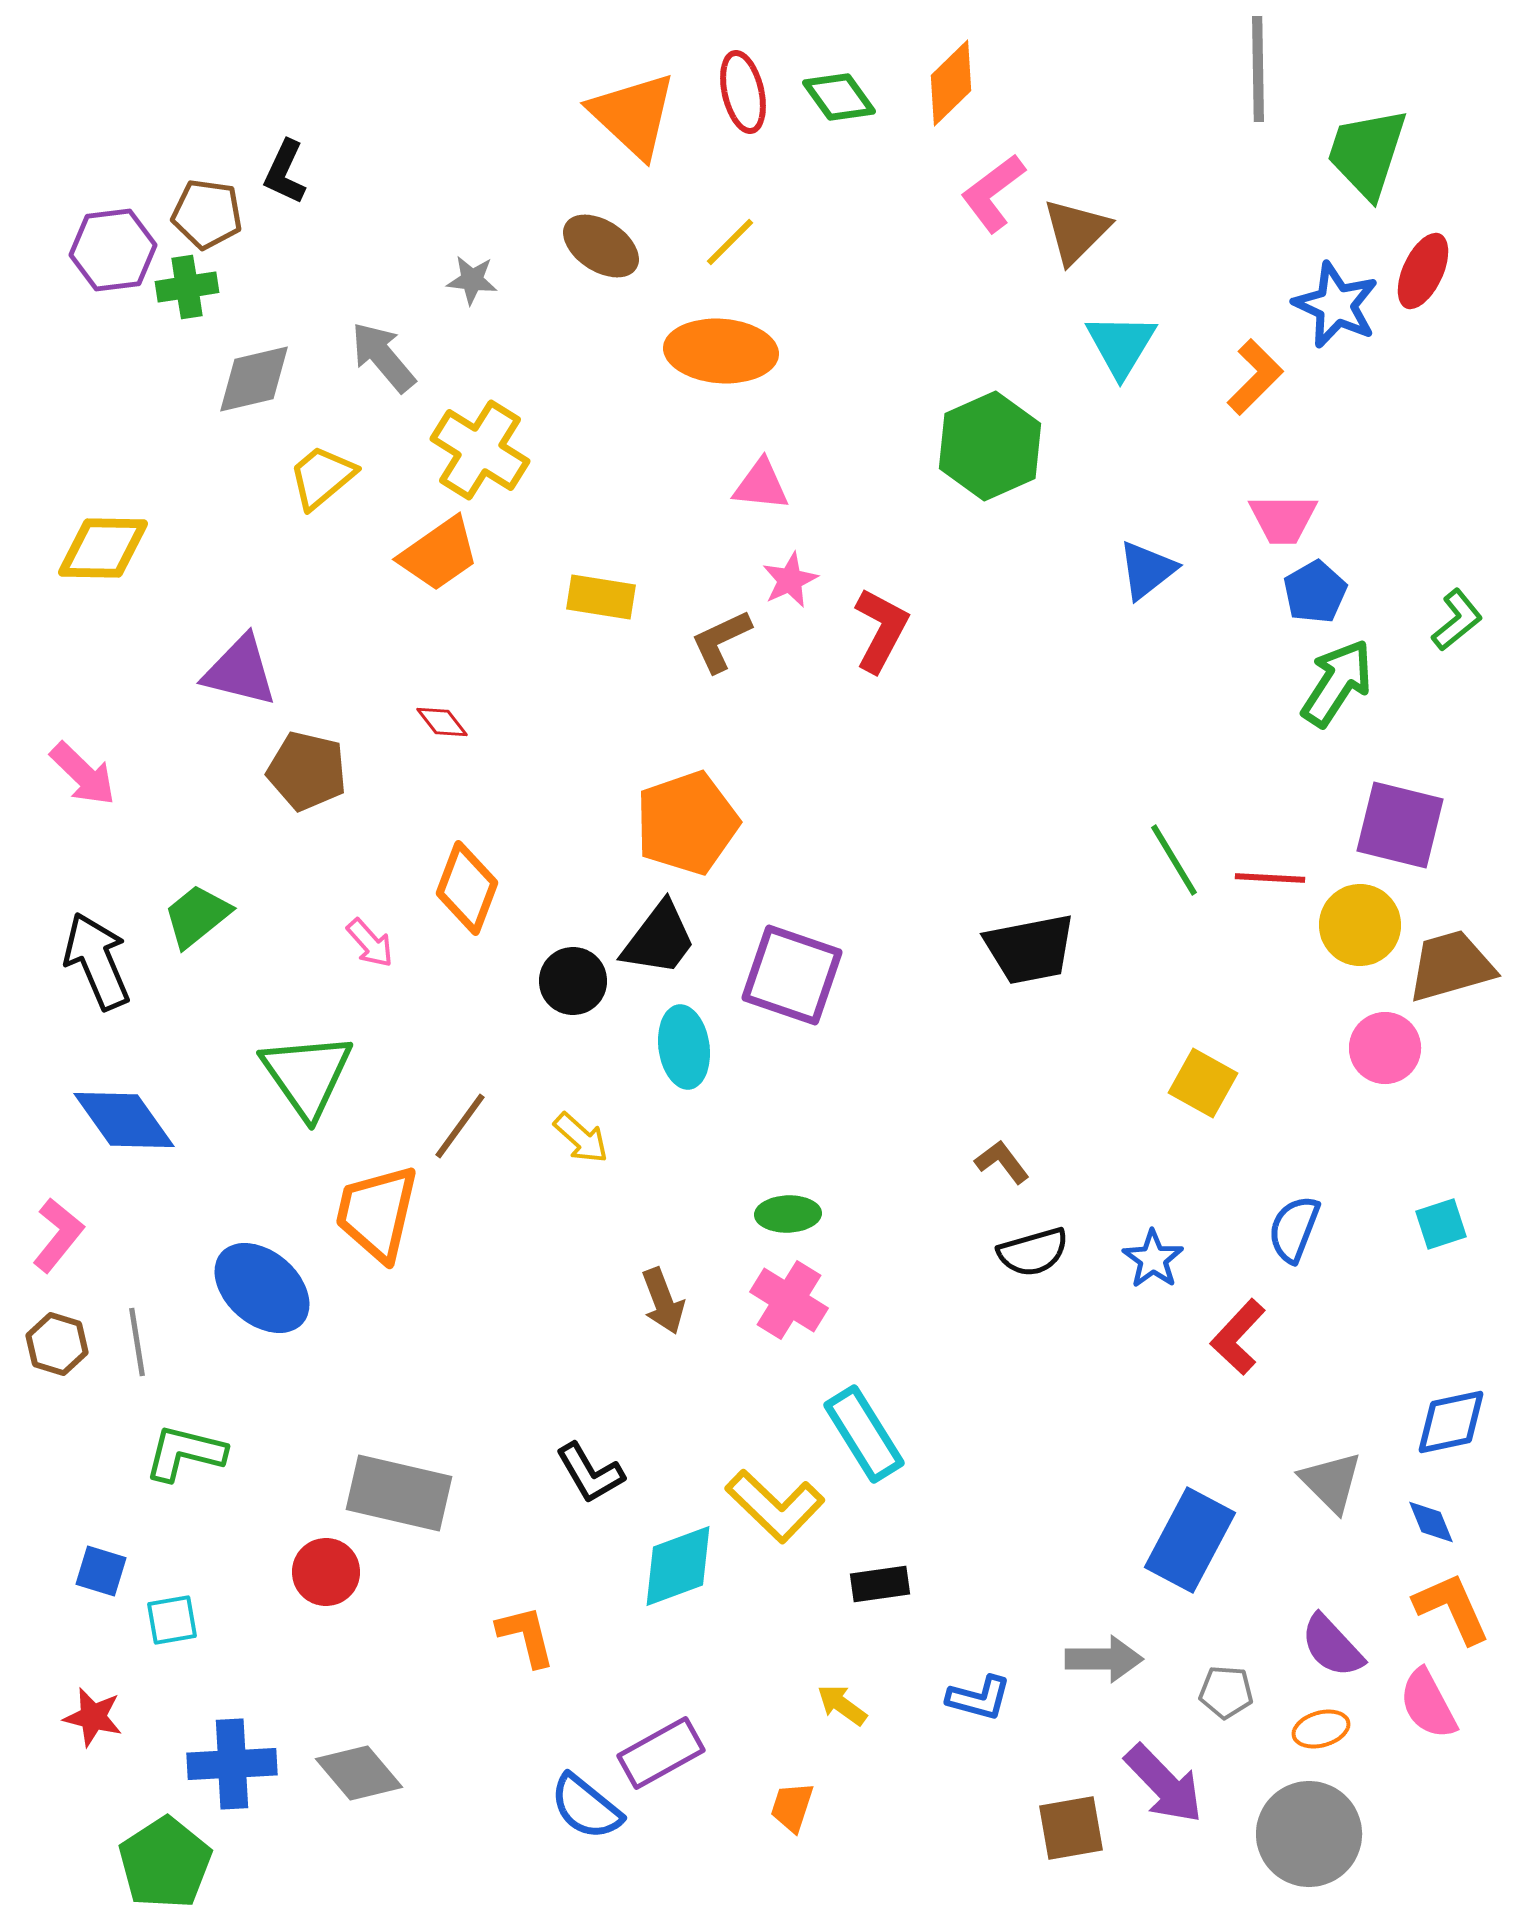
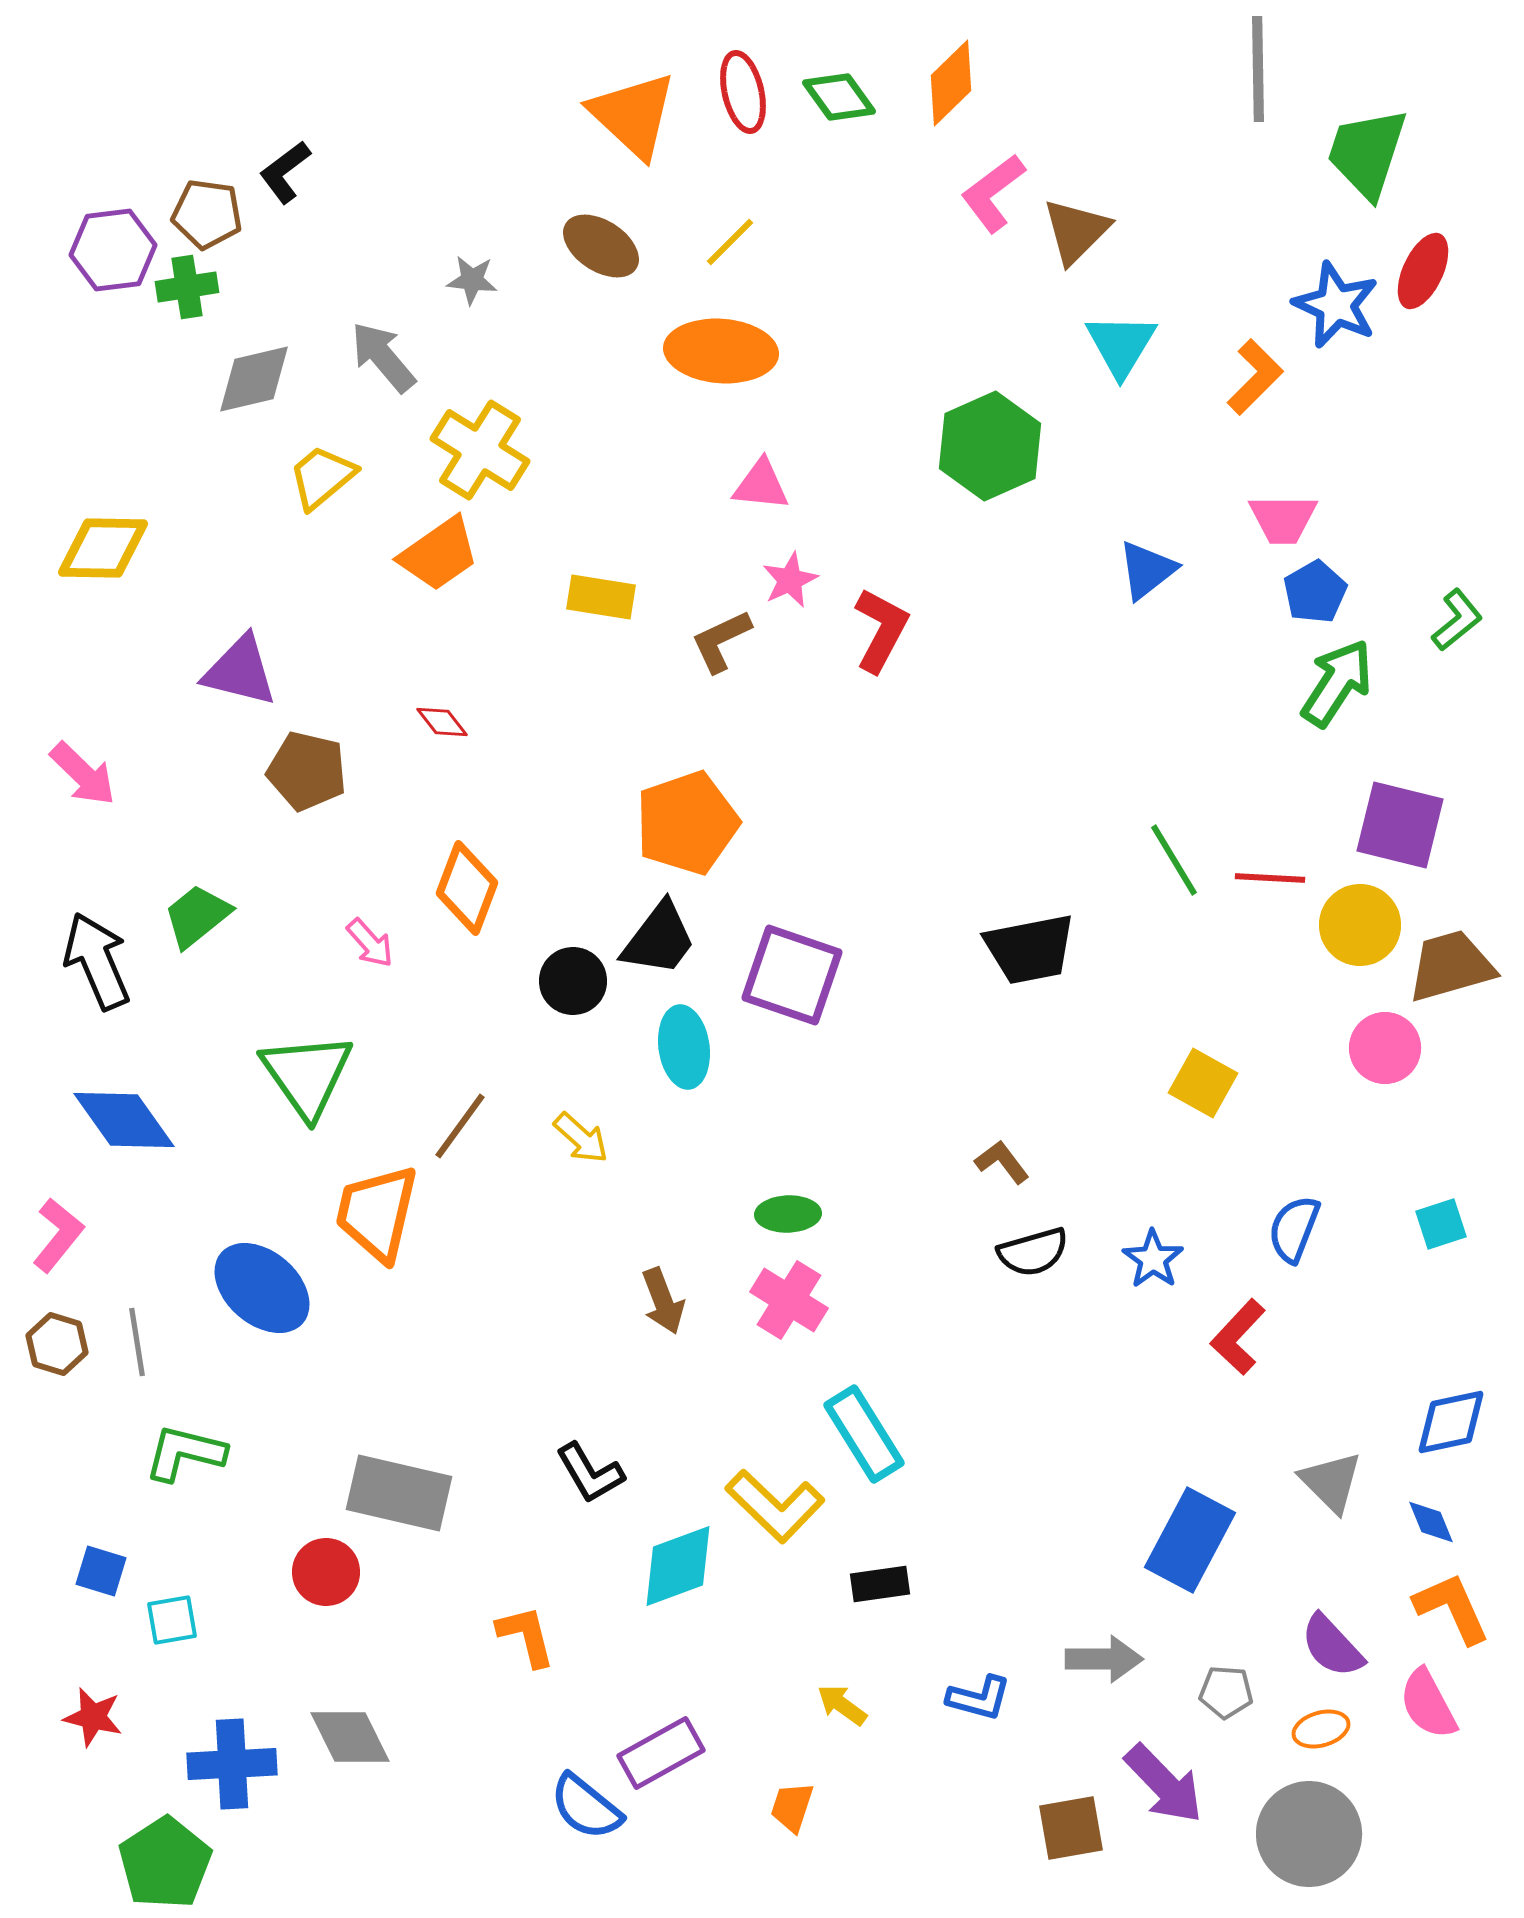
black L-shape at (285, 172): rotated 28 degrees clockwise
gray diamond at (359, 1773): moved 9 px left, 36 px up; rotated 14 degrees clockwise
